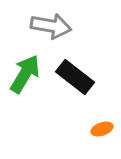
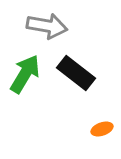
gray arrow: moved 4 px left
black rectangle: moved 1 px right, 4 px up
